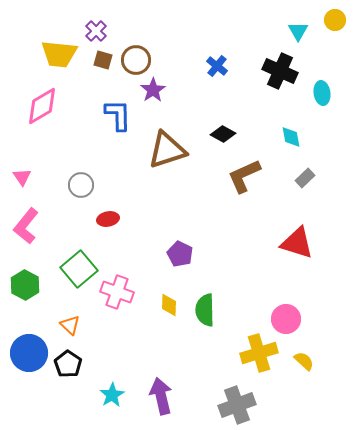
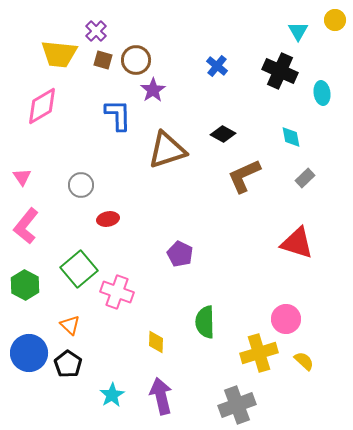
yellow diamond: moved 13 px left, 37 px down
green semicircle: moved 12 px down
